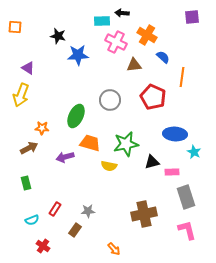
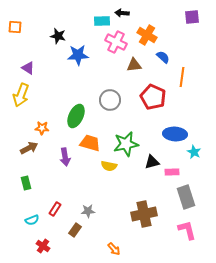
purple arrow: rotated 84 degrees counterclockwise
